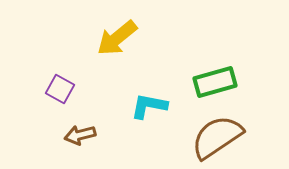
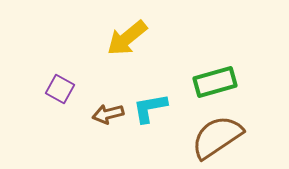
yellow arrow: moved 10 px right
cyan L-shape: moved 1 px right, 2 px down; rotated 21 degrees counterclockwise
brown arrow: moved 28 px right, 21 px up
